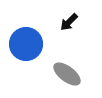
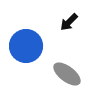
blue circle: moved 2 px down
